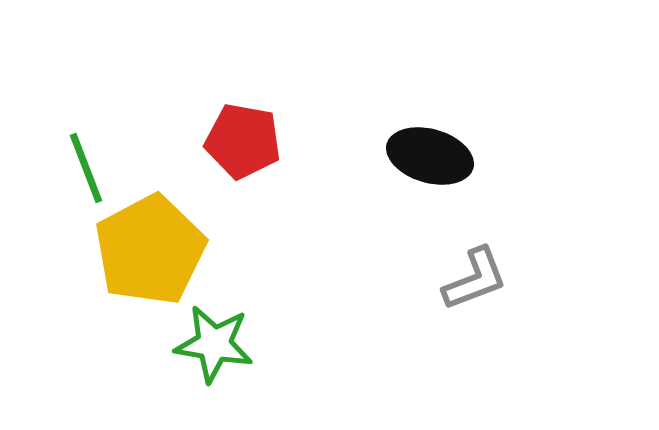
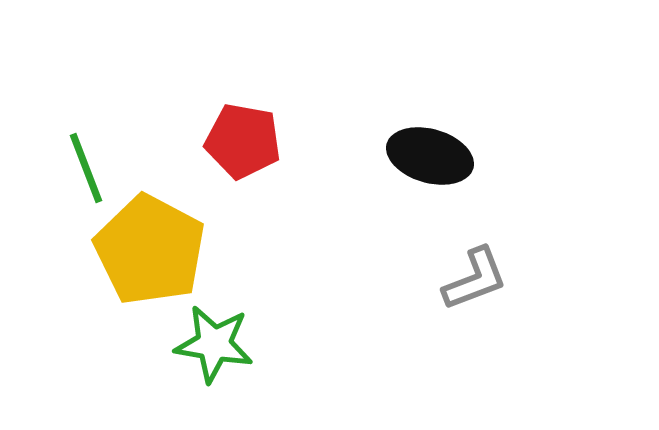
yellow pentagon: rotated 16 degrees counterclockwise
